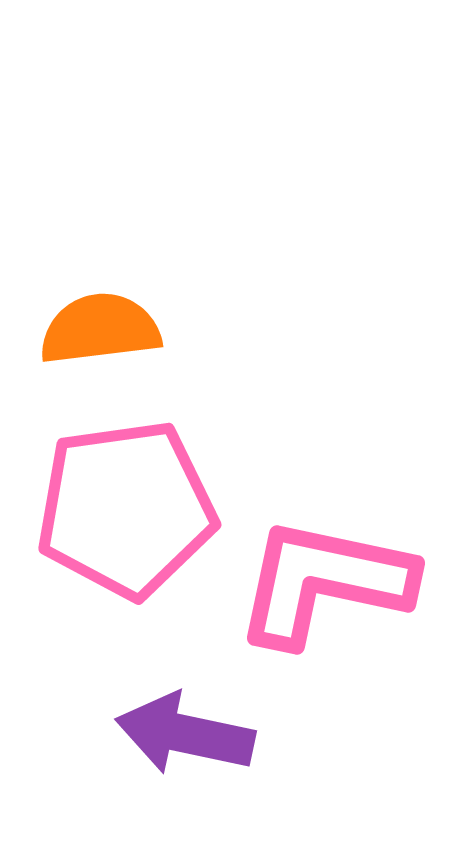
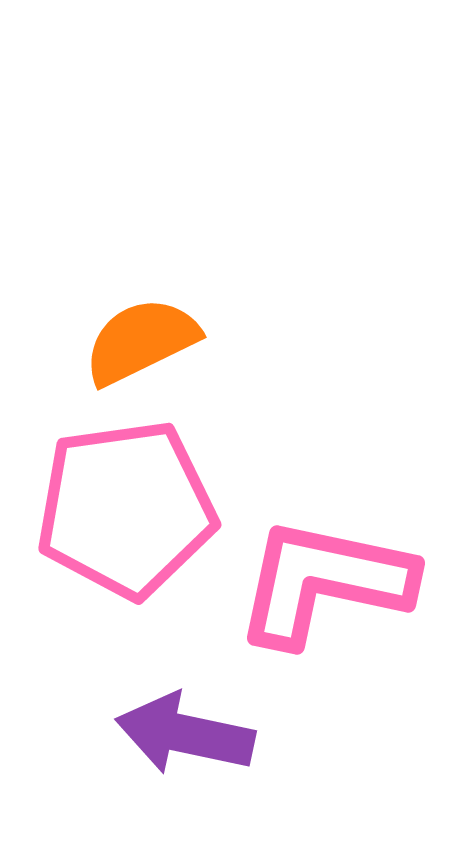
orange semicircle: moved 41 px right, 12 px down; rotated 19 degrees counterclockwise
